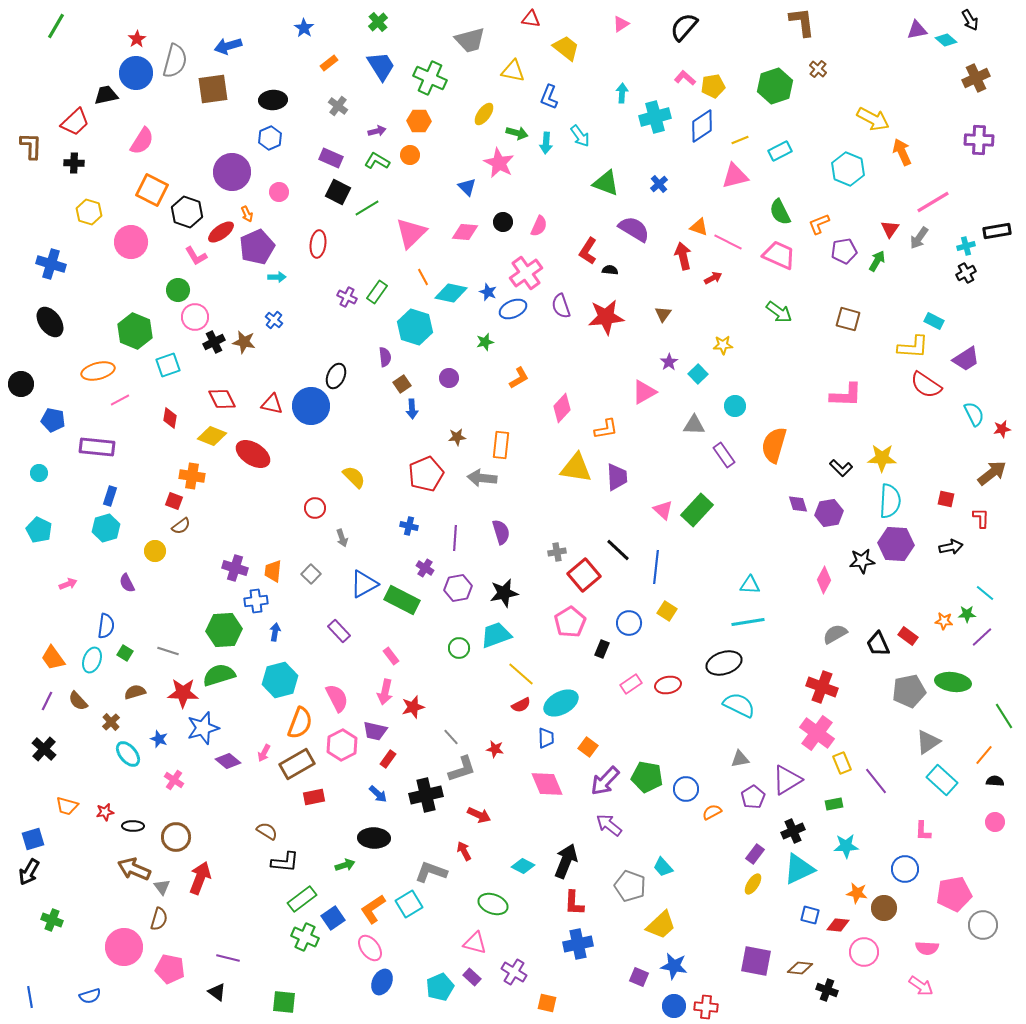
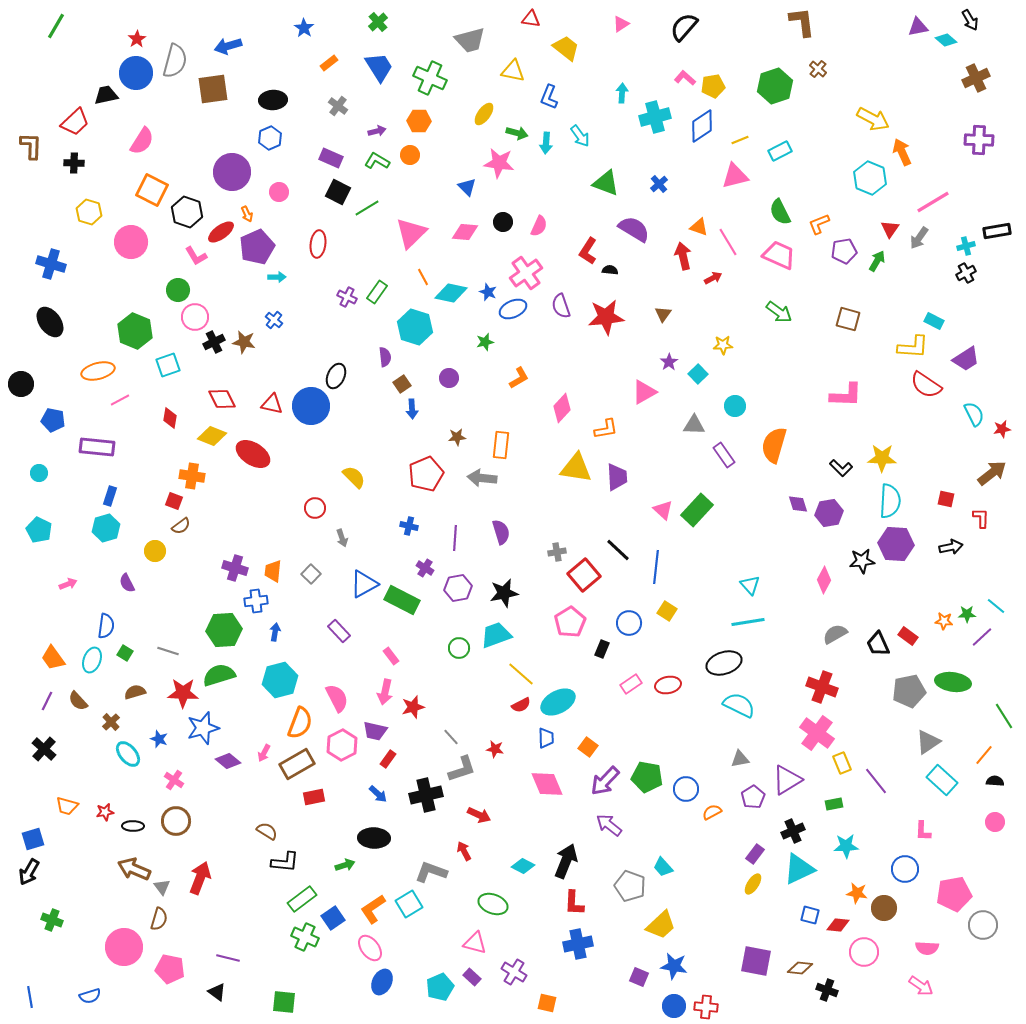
purple triangle at (917, 30): moved 1 px right, 3 px up
blue trapezoid at (381, 66): moved 2 px left, 1 px down
pink star at (499, 163): rotated 20 degrees counterclockwise
cyan hexagon at (848, 169): moved 22 px right, 9 px down
pink line at (728, 242): rotated 32 degrees clockwise
cyan triangle at (750, 585): rotated 45 degrees clockwise
cyan line at (985, 593): moved 11 px right, 13 px down
cyan ellipse at (561, 703): moved 3 px left, 1 px up
brown circle at (176, 837): moved 16 px up
